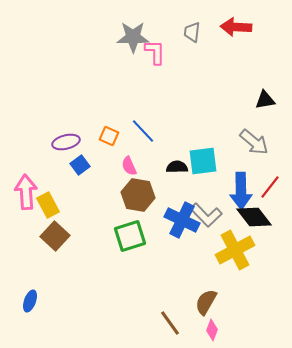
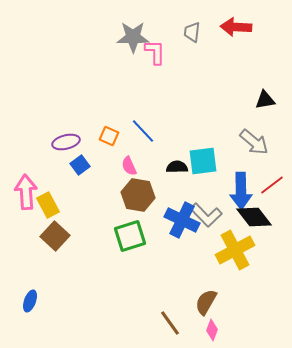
red line: moved 2 px right, 2 px up; rotated 15 degrees clockwise
